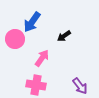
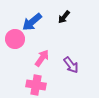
blue arrow: rotated 15 degrees clockwise
black arrow: moved 19 px up; rotated 16 degrees counterclockwise
purple arrow: moved 9 px left, 21 px up
